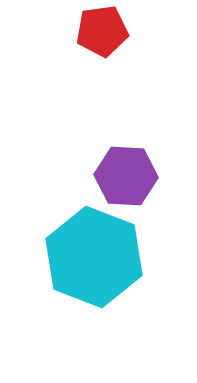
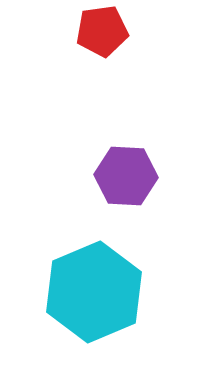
cyan hexagon: moved 35 px down; rotated 16 degrees clockwise
